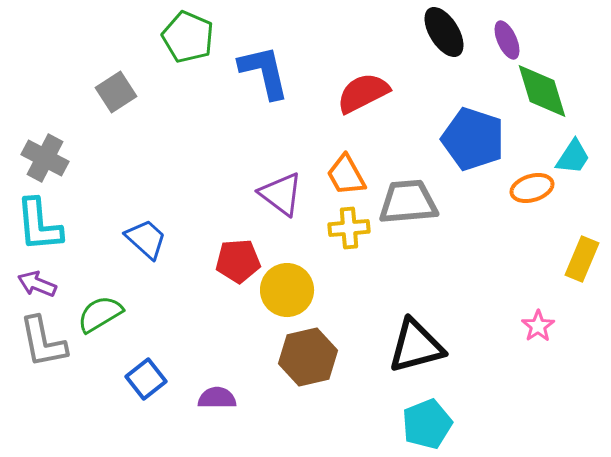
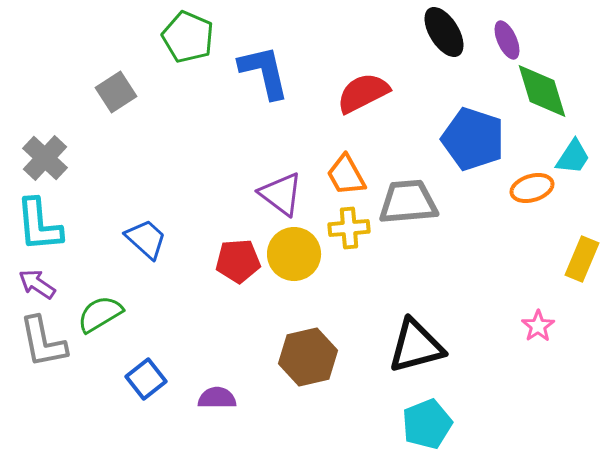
gray cross: rotated 15 degrees clockwise
purple arrow: rotated 12 degrees clockwise
yellow circle: moved 7 px right, 36 px up
